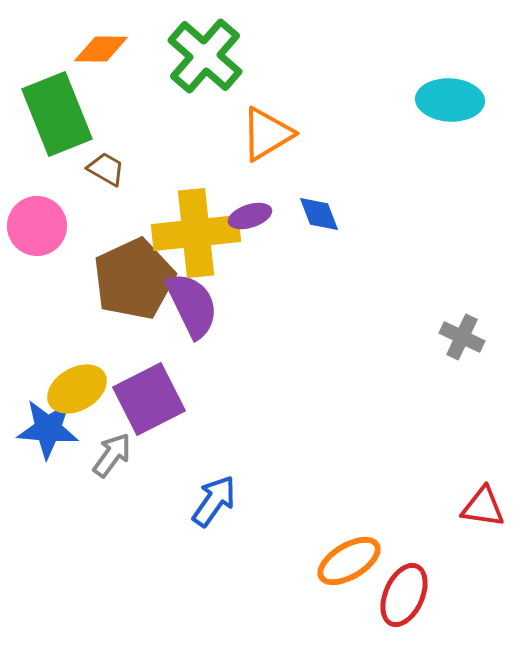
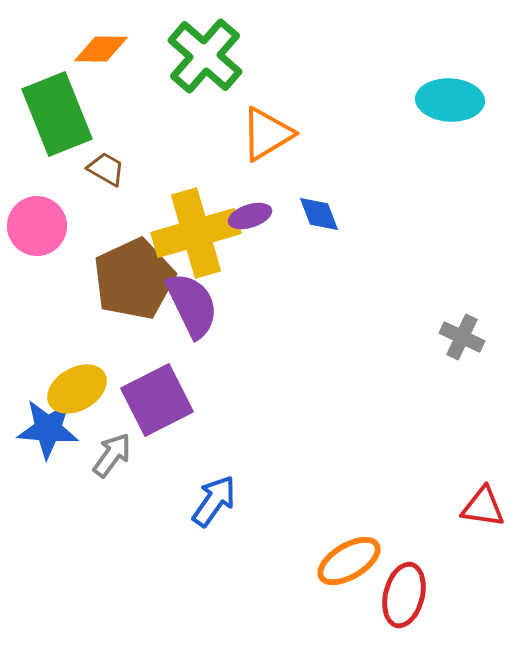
yellow cross: rotated 10 degrees counterclockwise
purple square: moved 8 px right, 1 px down
red ellipse: rotated 10 degrees counterclockwise
